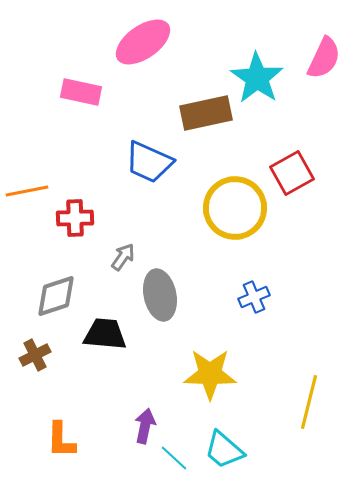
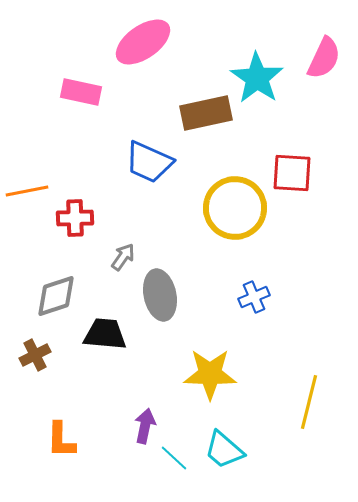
red square: rotated 33 degrees clockwise
